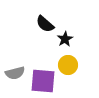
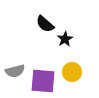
yellow circle: moved 4 px right, 7 px down
gray semicircle: moved 2 px up
